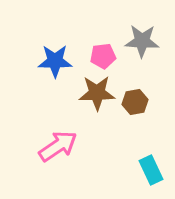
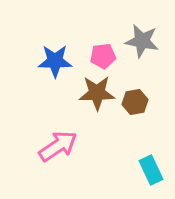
gray star: rotated 8 degrees clockwise
